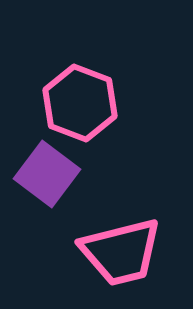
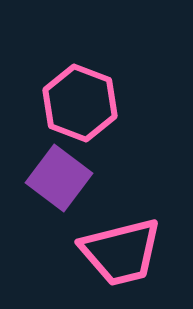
purple square: moved 12 px right, 4 px down
